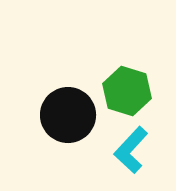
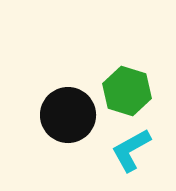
cyan L-shape: rotated 18 degrees clockwise
